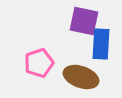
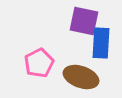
blue rectangle: moved 1 px up
pink pentagon: rotated 8 degrees counterclockwise
